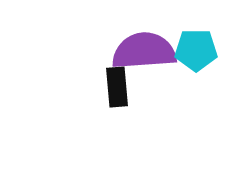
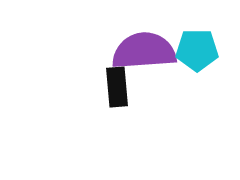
cyan pentagon: moved 1 px right
